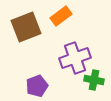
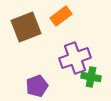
green cross: moved 3 px left, 3 px up
